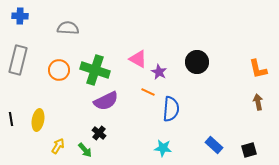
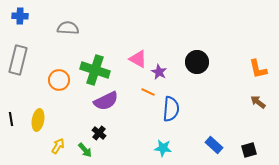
orange circle: moved 10 px down
brown arrow: rotated 42 degrees counterclockwise
